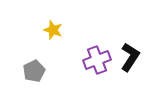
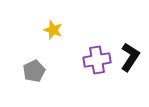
purple cross: rotated 12 degrees clockwise
